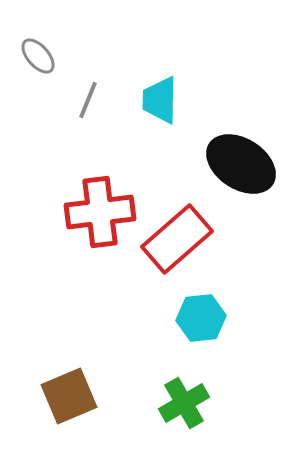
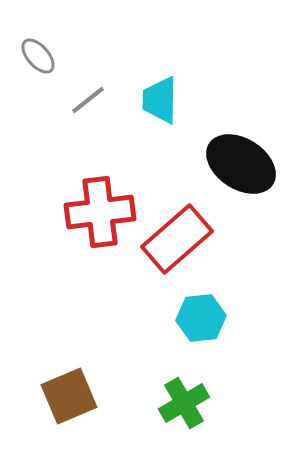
gray line: rotated 30 degrees clockwise
